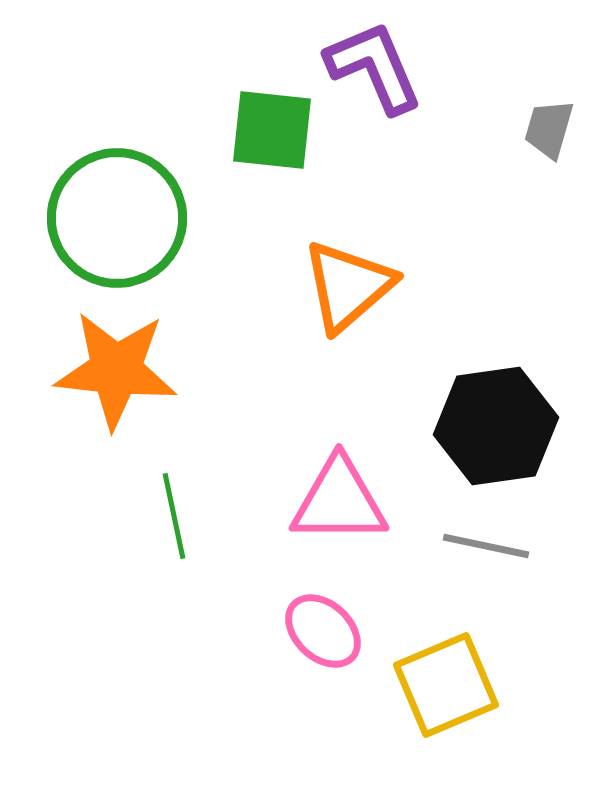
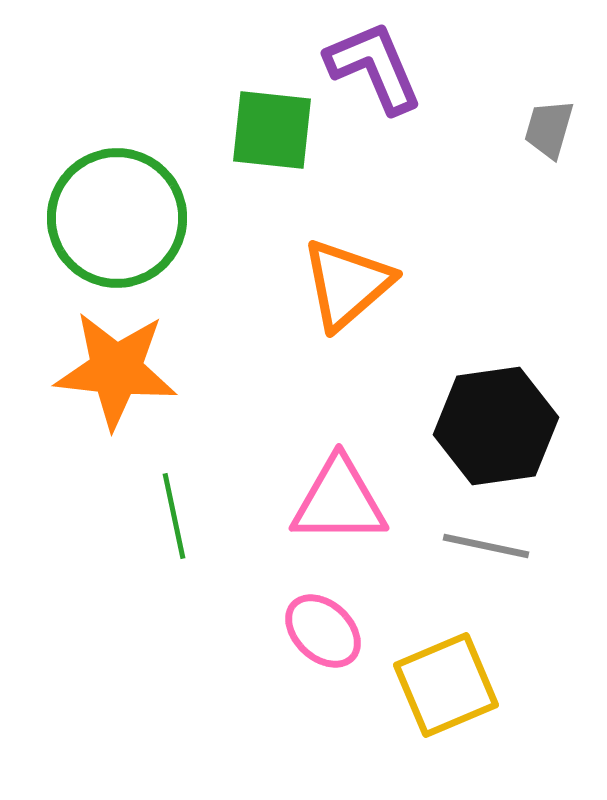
orange triangle: moved 1 px left, 2 px up
